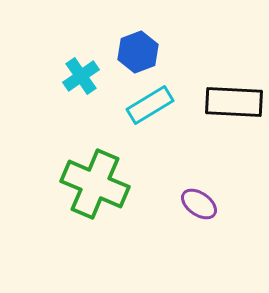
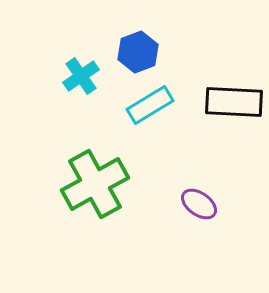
green cross: rotated 38 degrees clockwise
